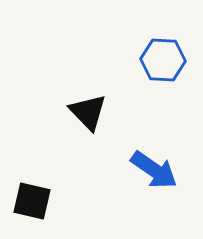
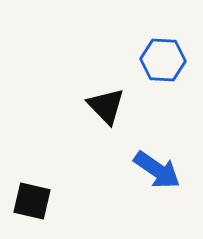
black triangle: moved 18 px right, 6 px up
blue arrow: moved 3 px right
